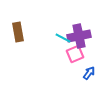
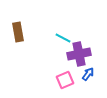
purple cross: moved 18 px down
pink square: moved 10 px left, 26 px down
blue arrow: moved 1 px left, 1 px down
